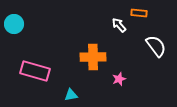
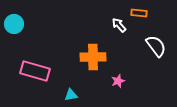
pink star: moved 1 px left, 2 px down
